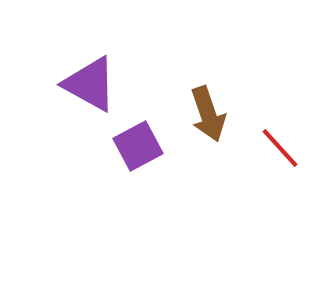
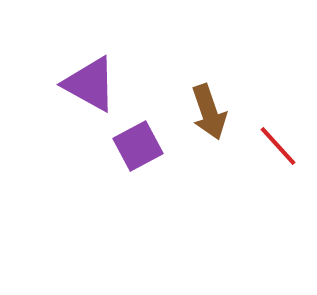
brown arrow: moved 1 px right, 2 px up
red line: moved 2 px left, 2 px up
